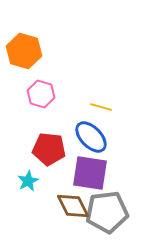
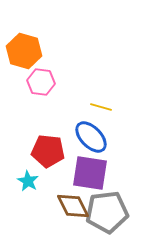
pink hexagon: moved 12 px up; rotated 8 degrees counterclockwise
red pentagon: moved 1 px left, 2 px down
cyan star: rotated 15 degrees counterclockwise
